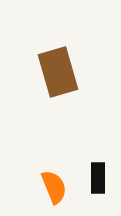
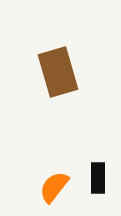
orange semicircle: rotated 120 degrees counterclockwise
